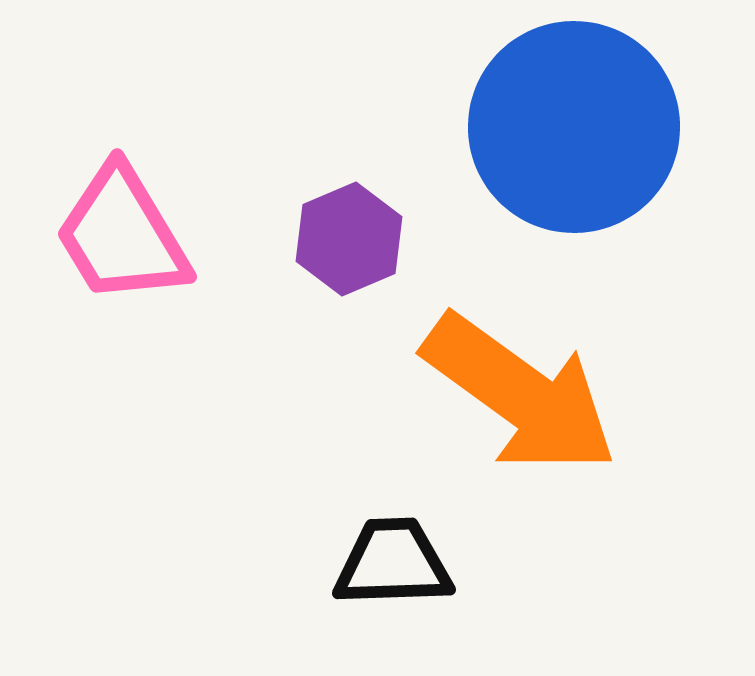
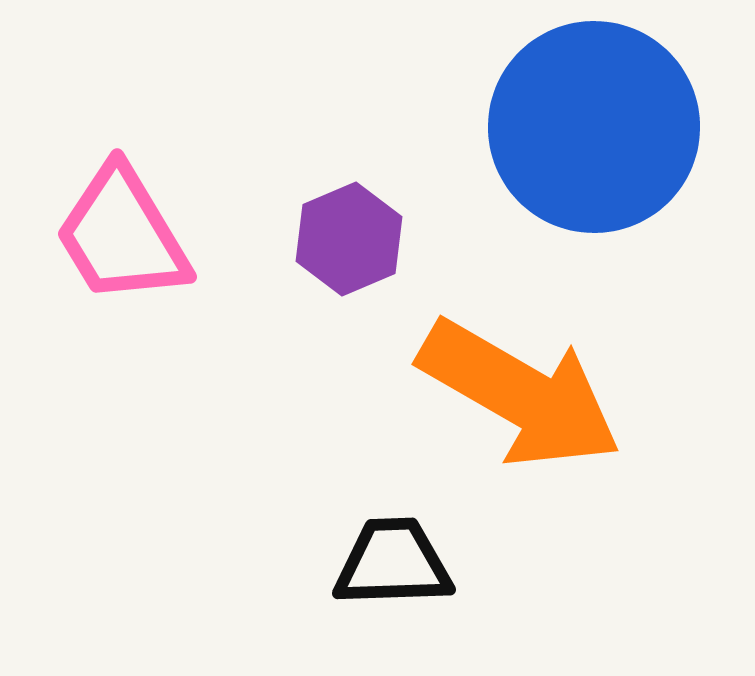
blue circle: moved 20 px right
orange arrow: rotated 6 degrees counterclockwise
